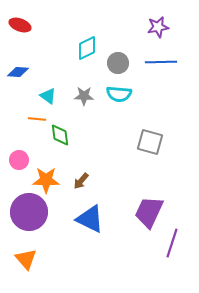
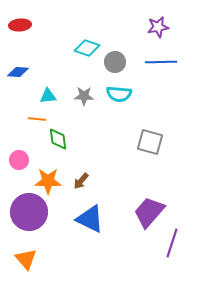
red ellipse: rotated 25 degrees counterclockwise
cyan diamond: rotated 45 degrees clockwise
gray circle: moved 3 px left, 1 px up
cyan triangle: rotated 42 degrees counterclockwise
green diamond: moved 2 px left, 4 px down
orange star: moved 2 px right, 1 px down
purple trapezoid: rotated 16 degrees clockwise
